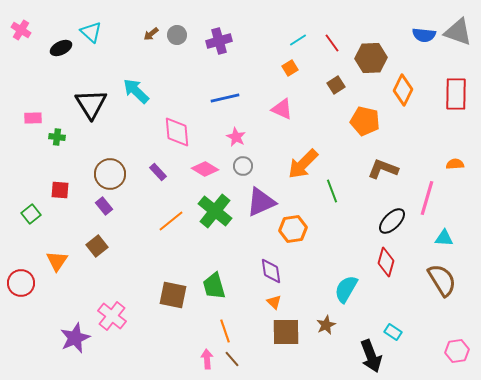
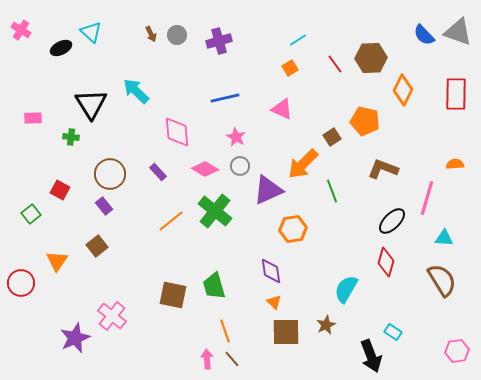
brown arrow at (151, 34): rotated 77 degrees counterclockwise
blue semicircle at (424, 35): rotated 40 degrees clockwise
red line at (332, 43): moved 3 px right, 21 px down
brown square at (336, 85): moved 4 px left, 52 px down
green cross at (57, 137): moved 14 px right
gray circle at (243, 166): moved 3 px left
red square at (60, 190): rotated 24 degrees clockwise
purple triangle at (261, 202): moved 7 px right, 12 px up
